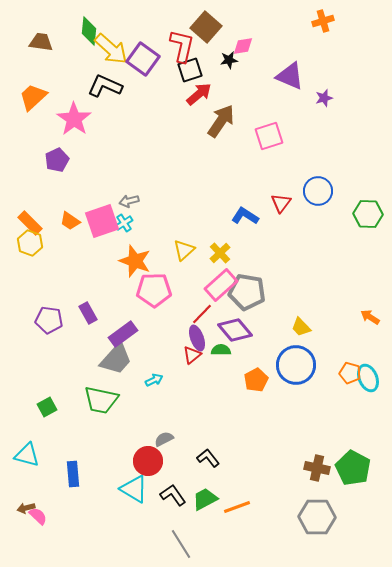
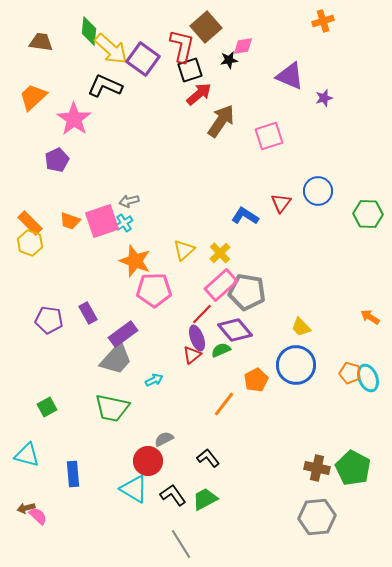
brown square at (206, 27): rotated 8 degrees clockwise
orange trapezoid at (70, 221): rotated 15 degrees counterclockwise
green semicircle at (221, 350): rotated 24 degrees counterclockwise
green trapezoid at (101, 400): moved 11 px right, 8 px down
orange line at (237, 507): moved 13 px left, 103 px up; rotated 32 degrees counterclockwise
gray hexagon at (317, 517): rotated 6 degrees counterclockwise
